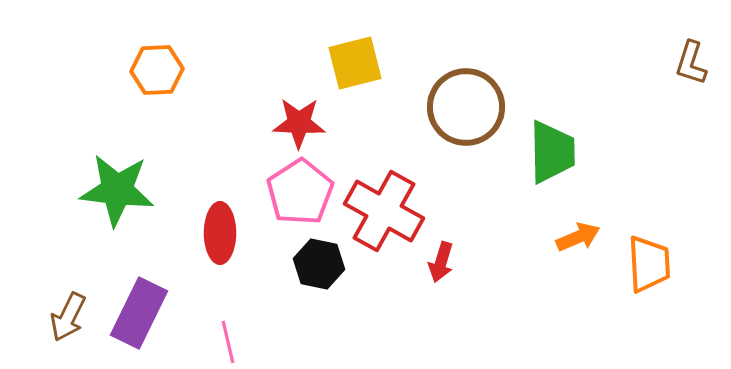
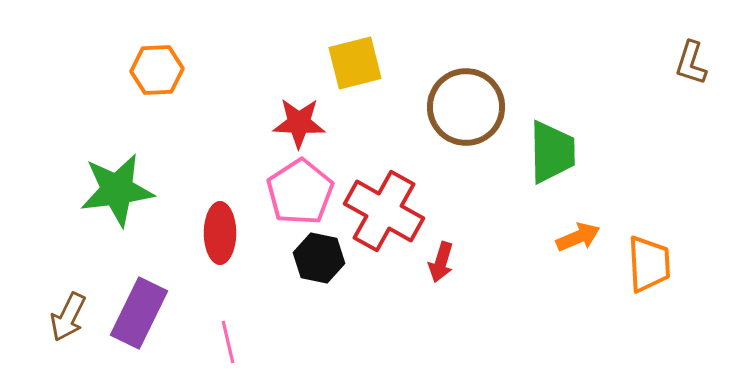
green star: rotated 14 degrees counterclockwise
black hexagon: moved 6 px up
